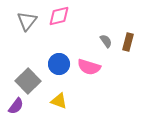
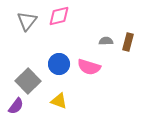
gray semicircle: rotated 56 degrees counterclockwise
